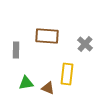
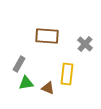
gray rectangle: moved 3 px right, 14 px down; rotated 28 degrees clockwise
